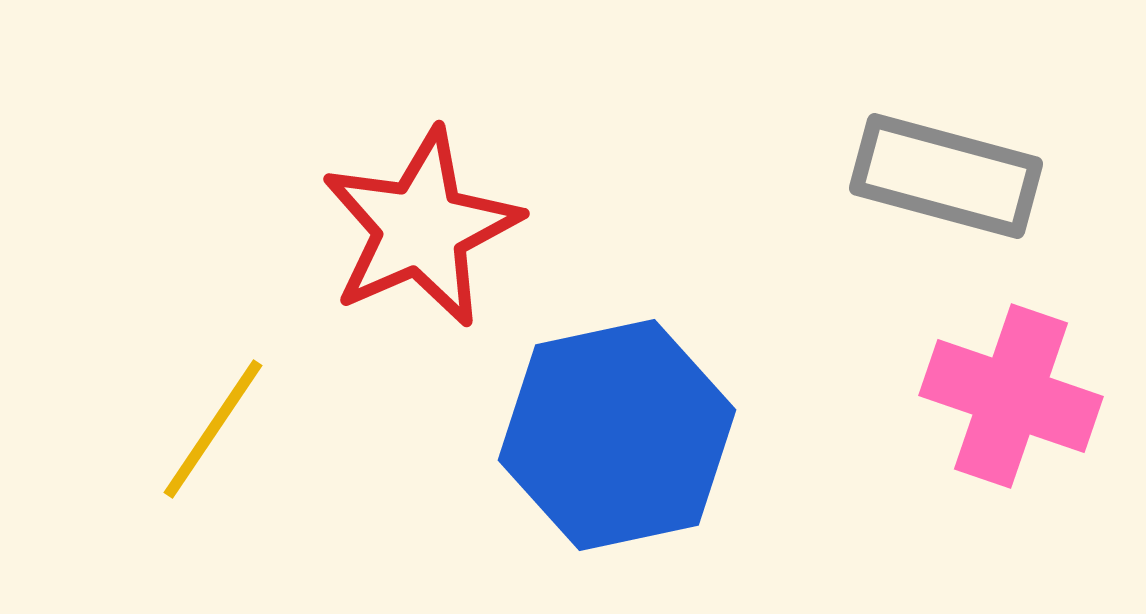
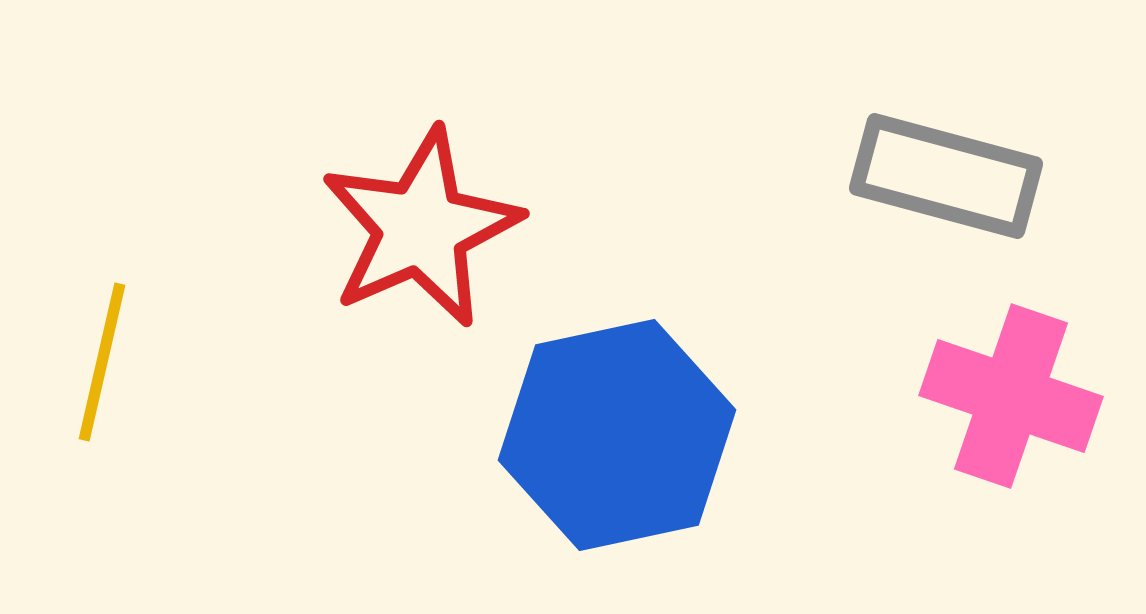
yellow line: moved 111 px left, 67 px up; rotated 21 degrees counterclockwise
